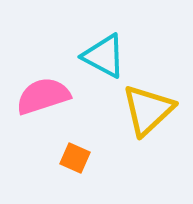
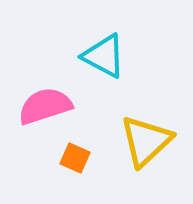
pink semicircle: moved 2 px right, 10 px down
yellow triangle: moved 2 px left, 31 px down
